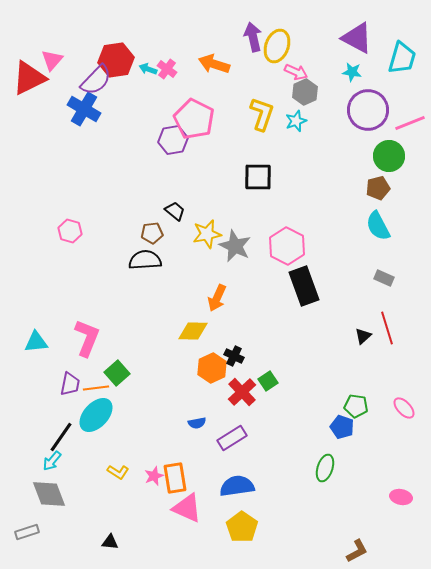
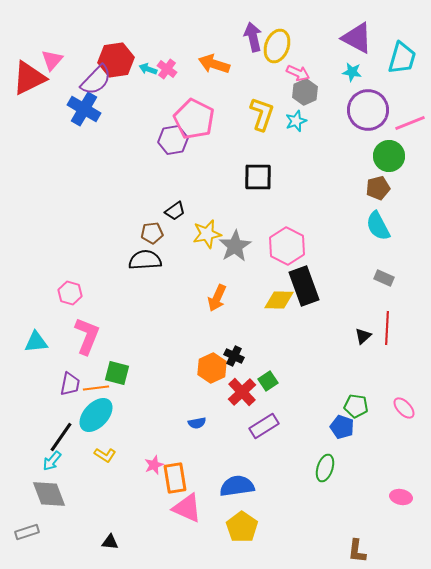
pink arrow at (296, 72): moved 2 px right, 1 px down
black trapezoid at (175, 211): rotated 105 degrees clockwise
pink hexagon at (70, 231): moved 62 px down
gray star at (235, 246): rotated 16 degrees clockwise
red line at (387, 328): rotated 20 degrees clockwise
yellow diamond at (193, 331): moved 86 px right, 31 px up
pink L-shape at (87, 338): moved 2 px up
green square at (117, 373): rotated 35 degrees counterclockwise
purple rectangle at (232, 438): moved 32 px right, 12 px up
yellow L-shape at (118, 472): moved 13 px left, 17 px up
pink star at (154, 476): moved 11 px up
brown L-shape at (357, 551): rotated 125 degrees clockwise
